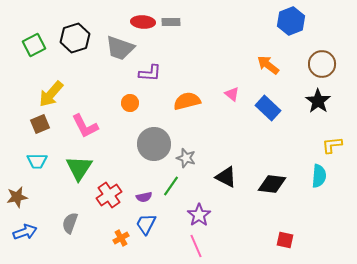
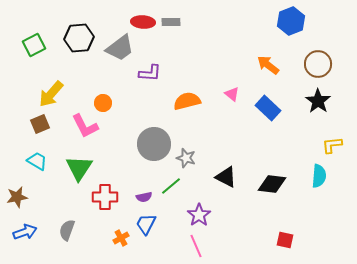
black hexagon: moved 4 px right; rotated 12 degrees clockwise
gray trapezoid: rotated 56 degrees counterclockwise
brown circle: moved 4 px left
orange circle: moved 27 px left
cyan trapezoid: rotated 150 degrees counterclockwise
green line: rotated 15 degrees clockwise
red cross: moved 4 px left, 2 px down; rotated 35 degrees clockwise
gray semicircle: moved 3 px left, 7 px down
